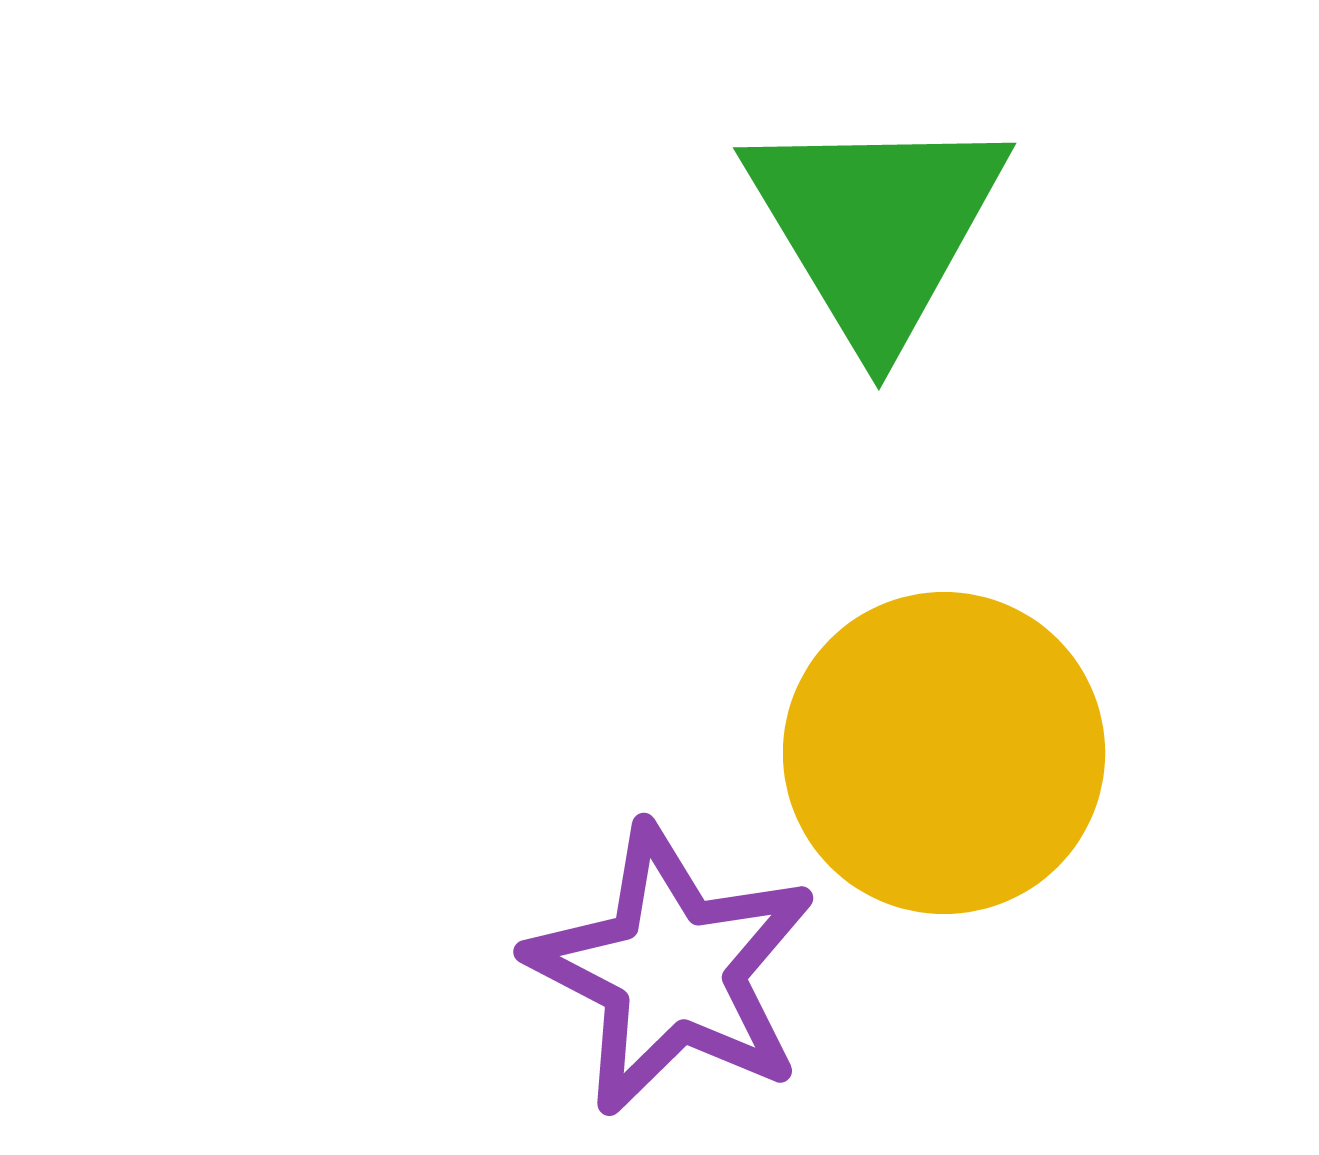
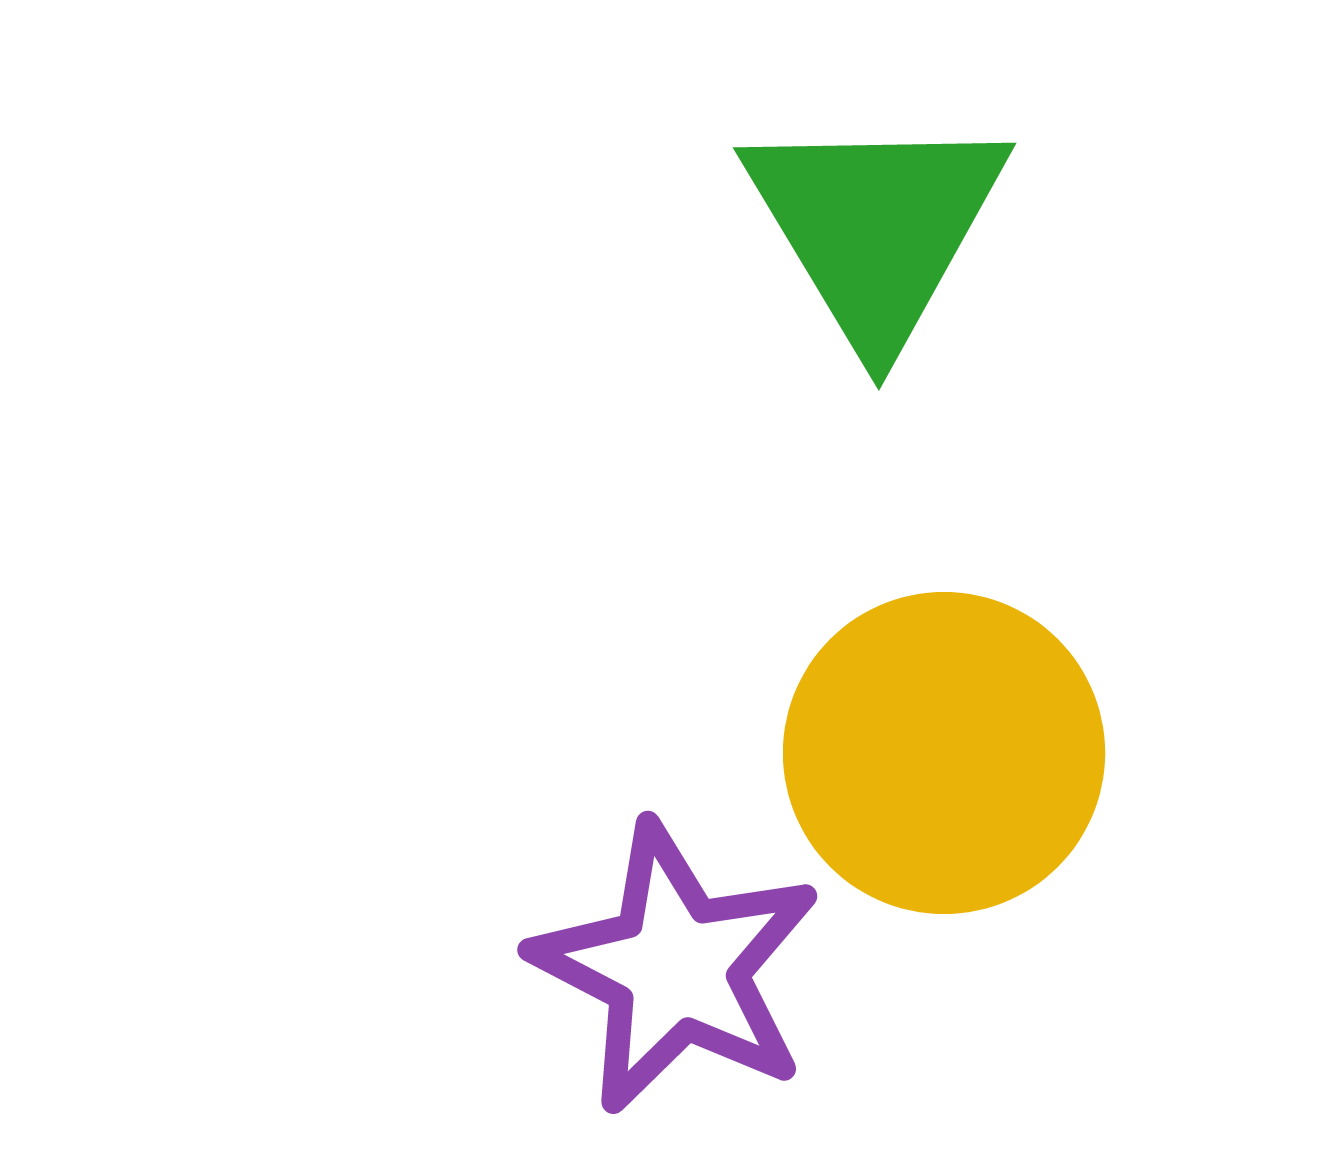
purple star: moved 4 px right, 2 px up
